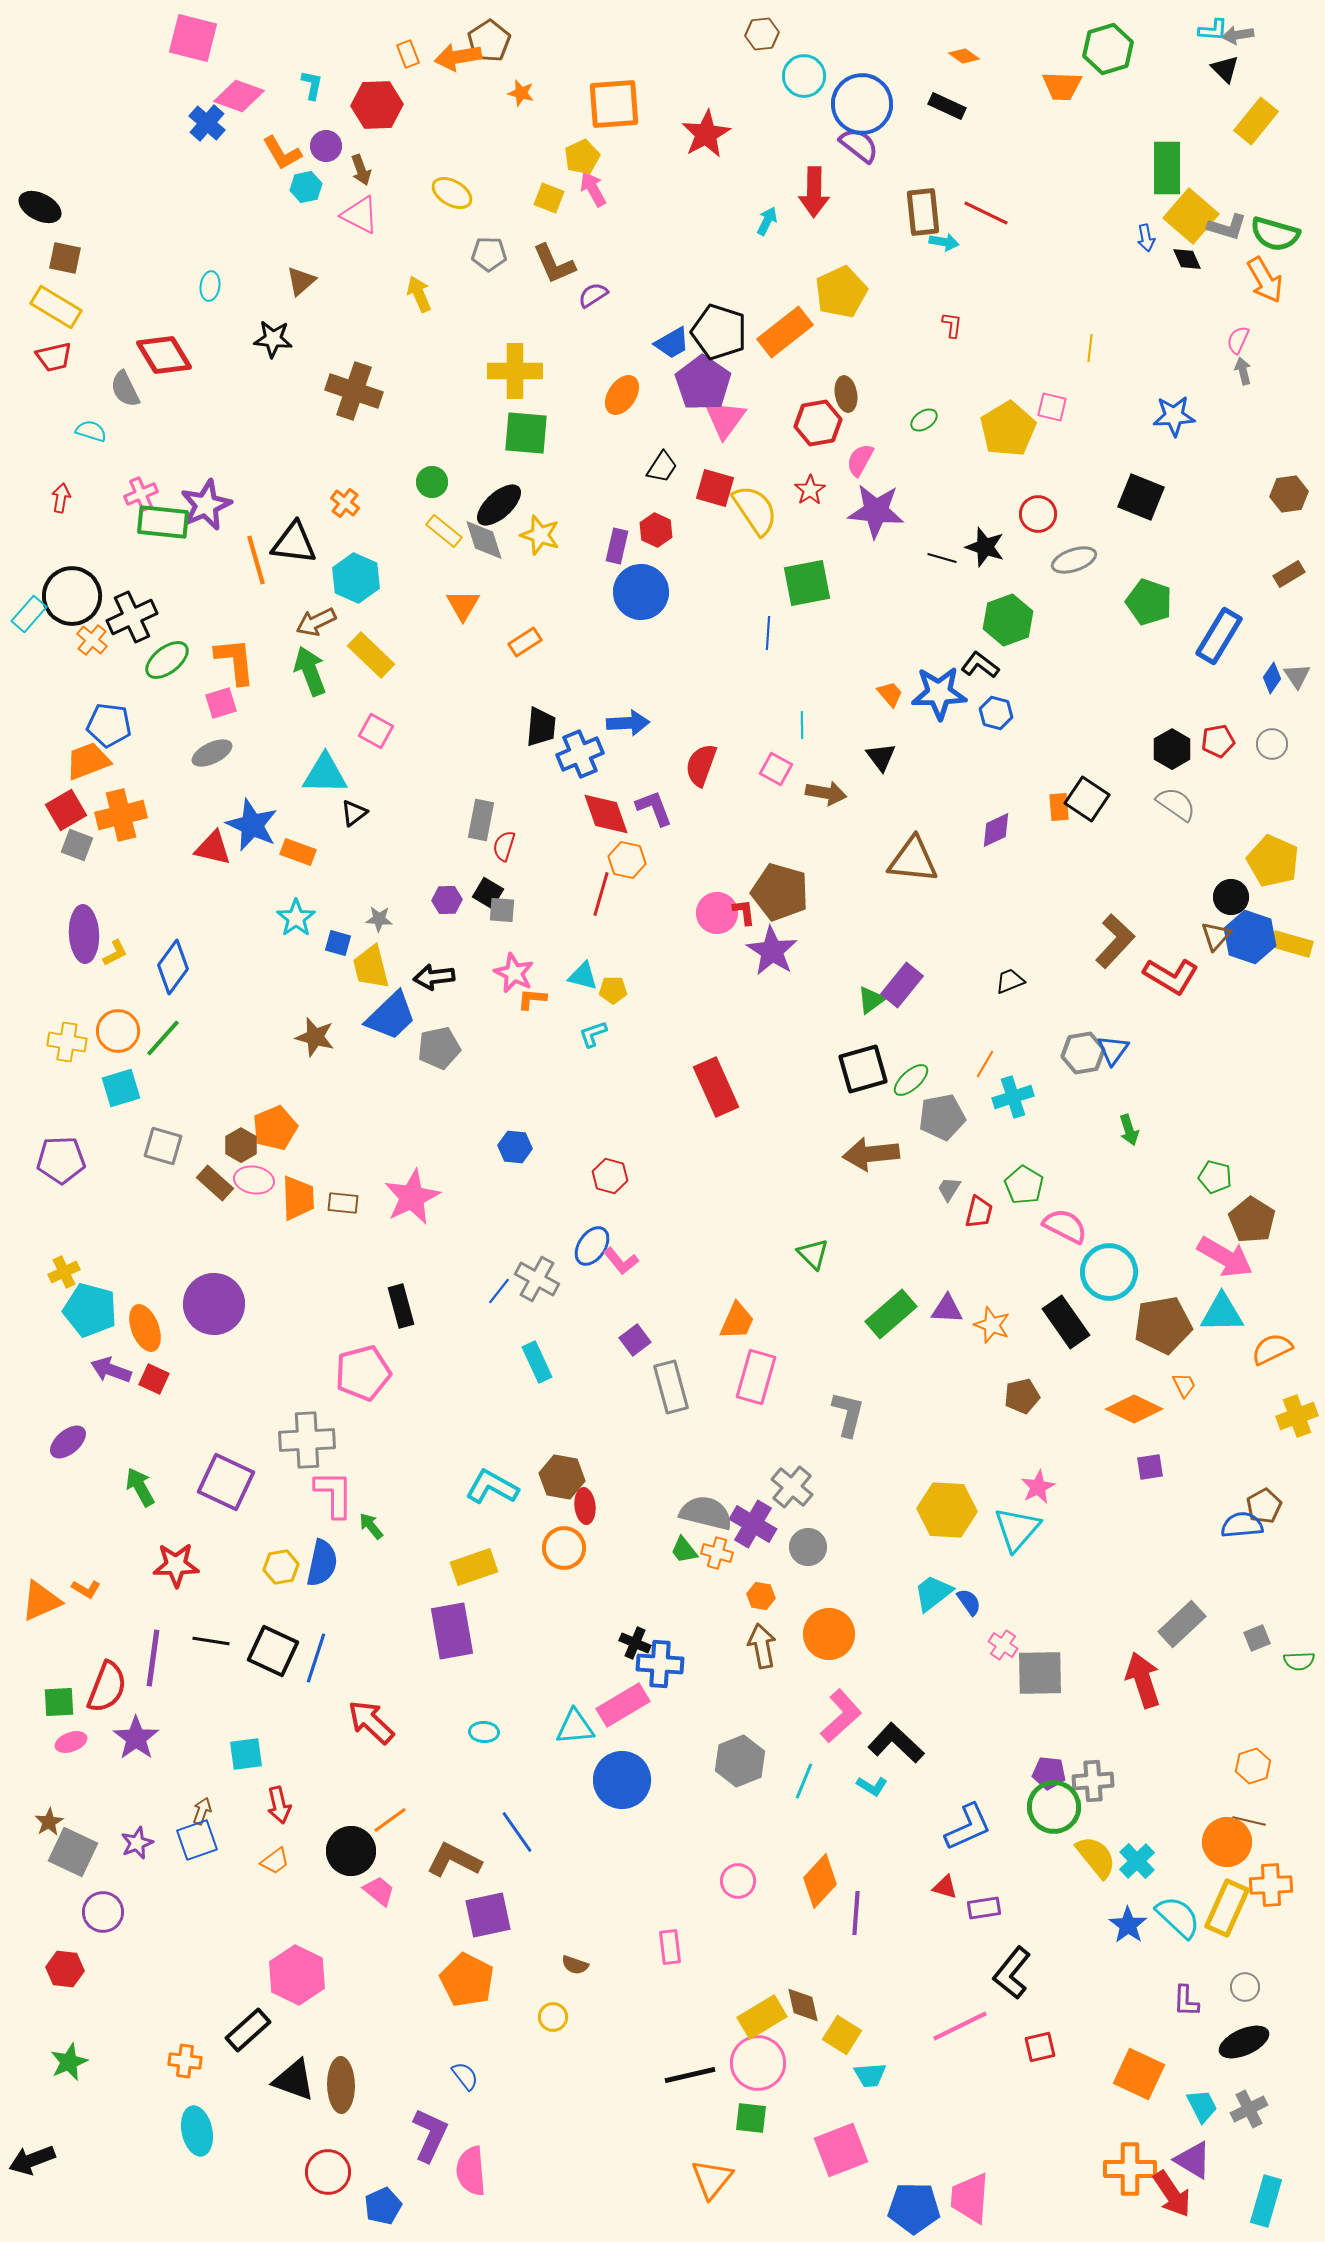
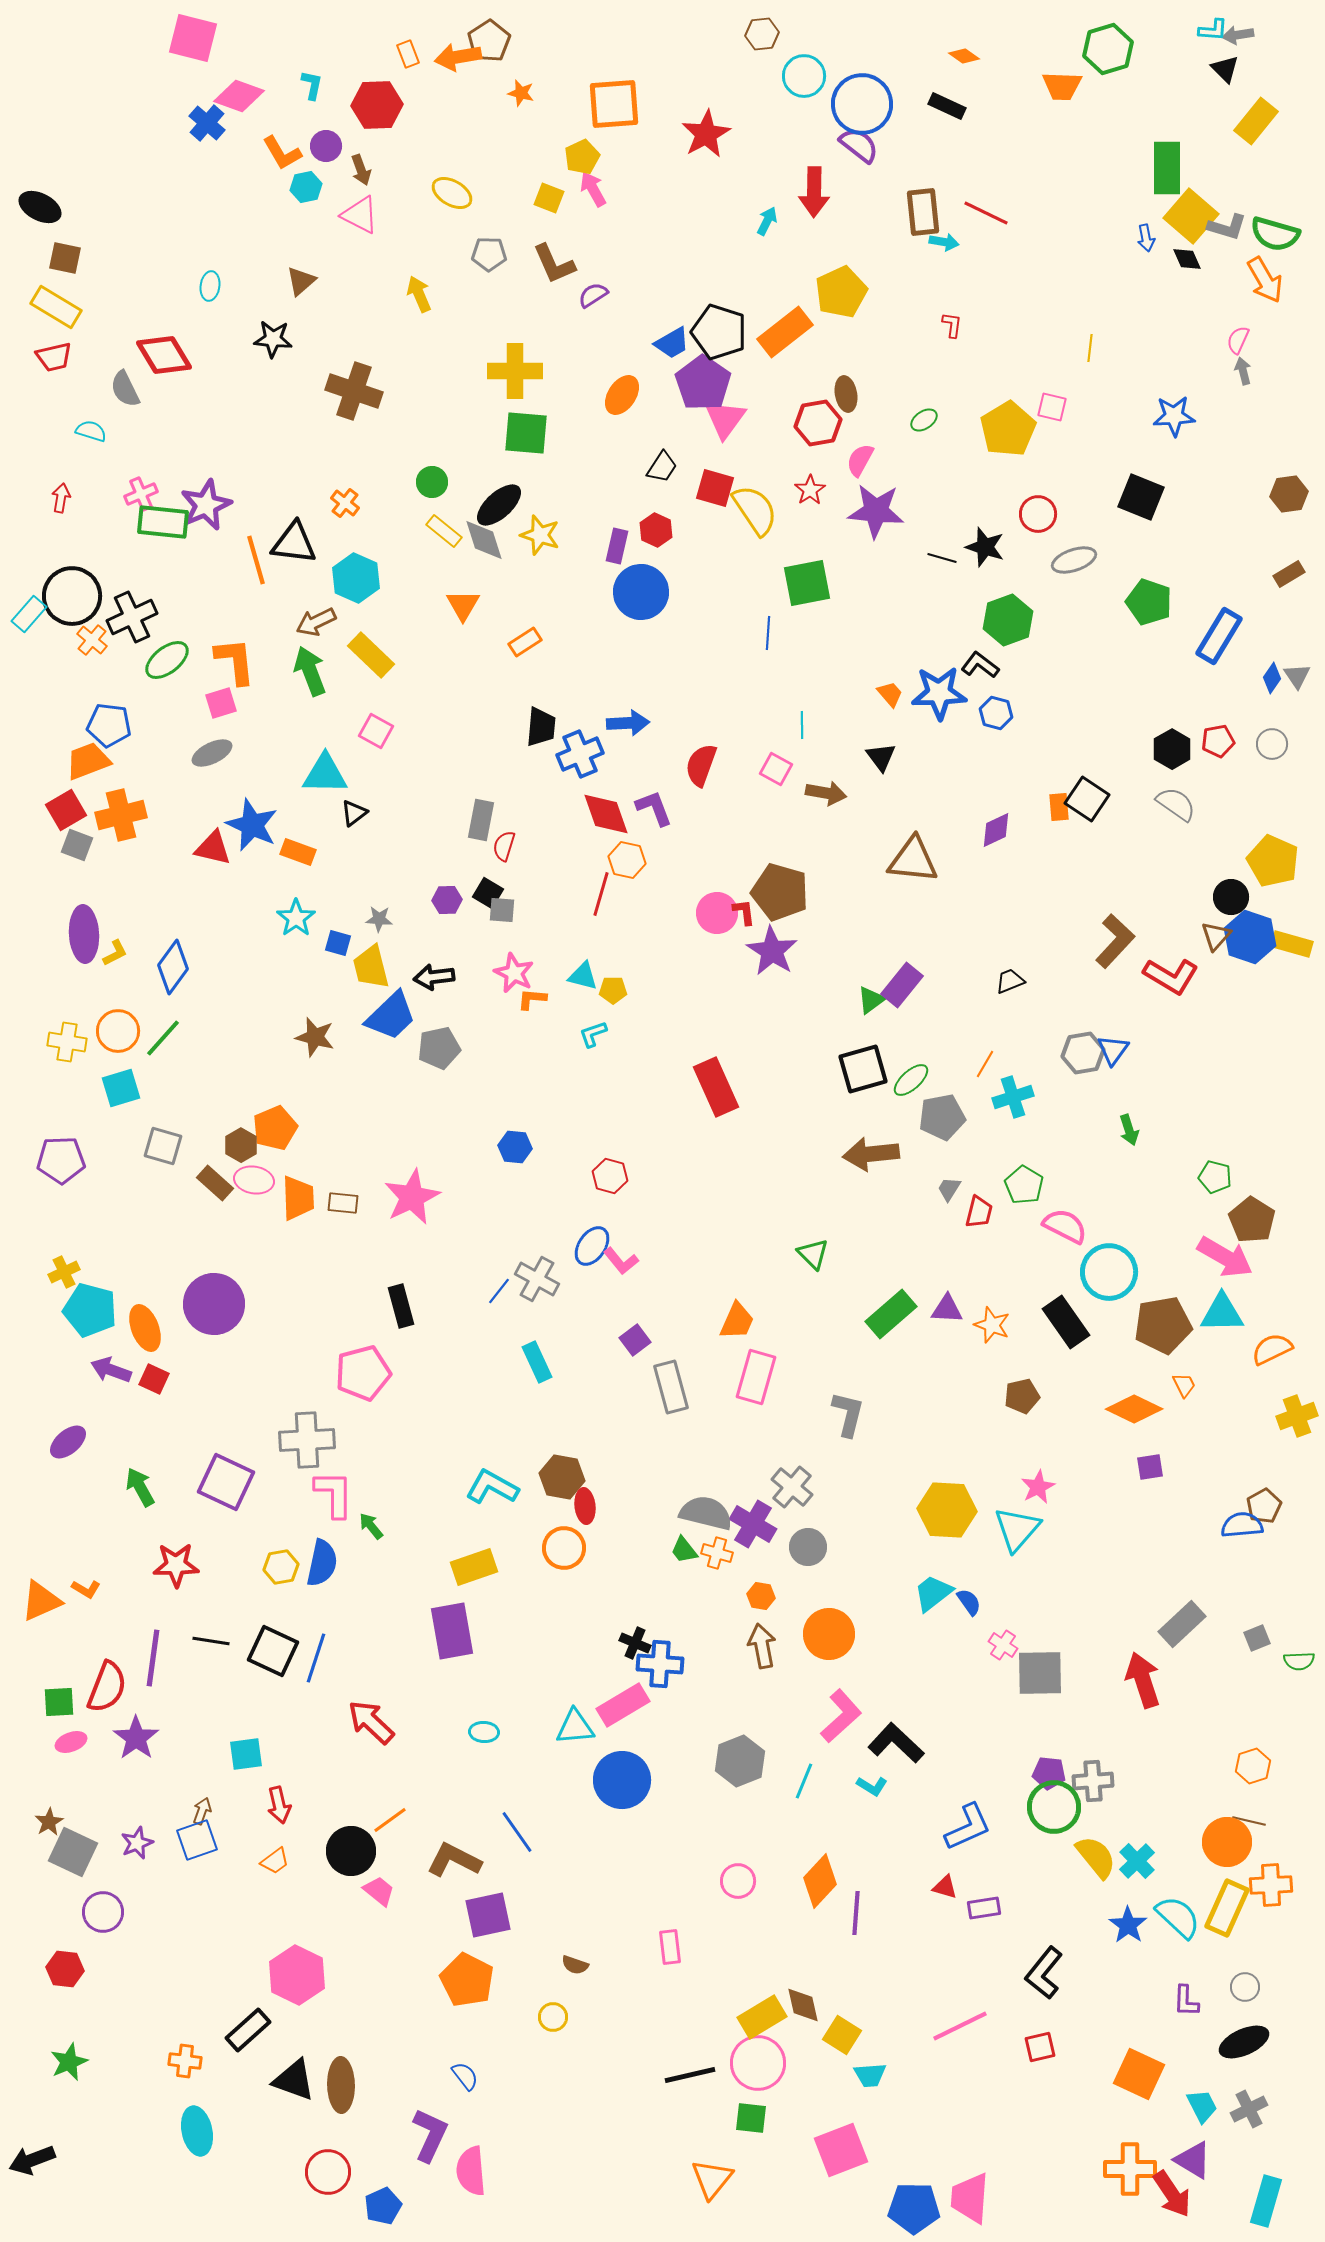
black L-shape at (1012, 1973): moved 32 px right
